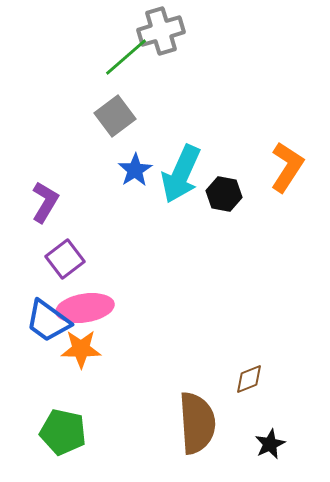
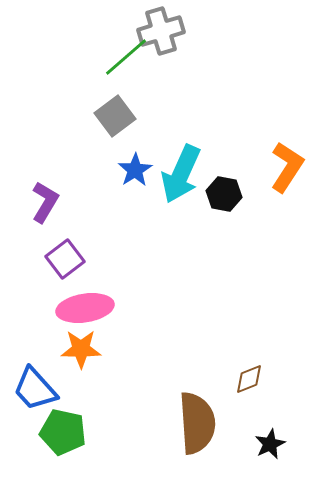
blue trapezoid: moved 13 px left, 68 px down; rotated 12 degrees clockwise
